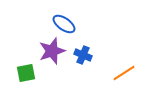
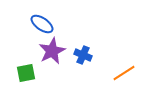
blue ellipse: moved 22 px left
purple star: rotated 8 degrees counterclockwise
